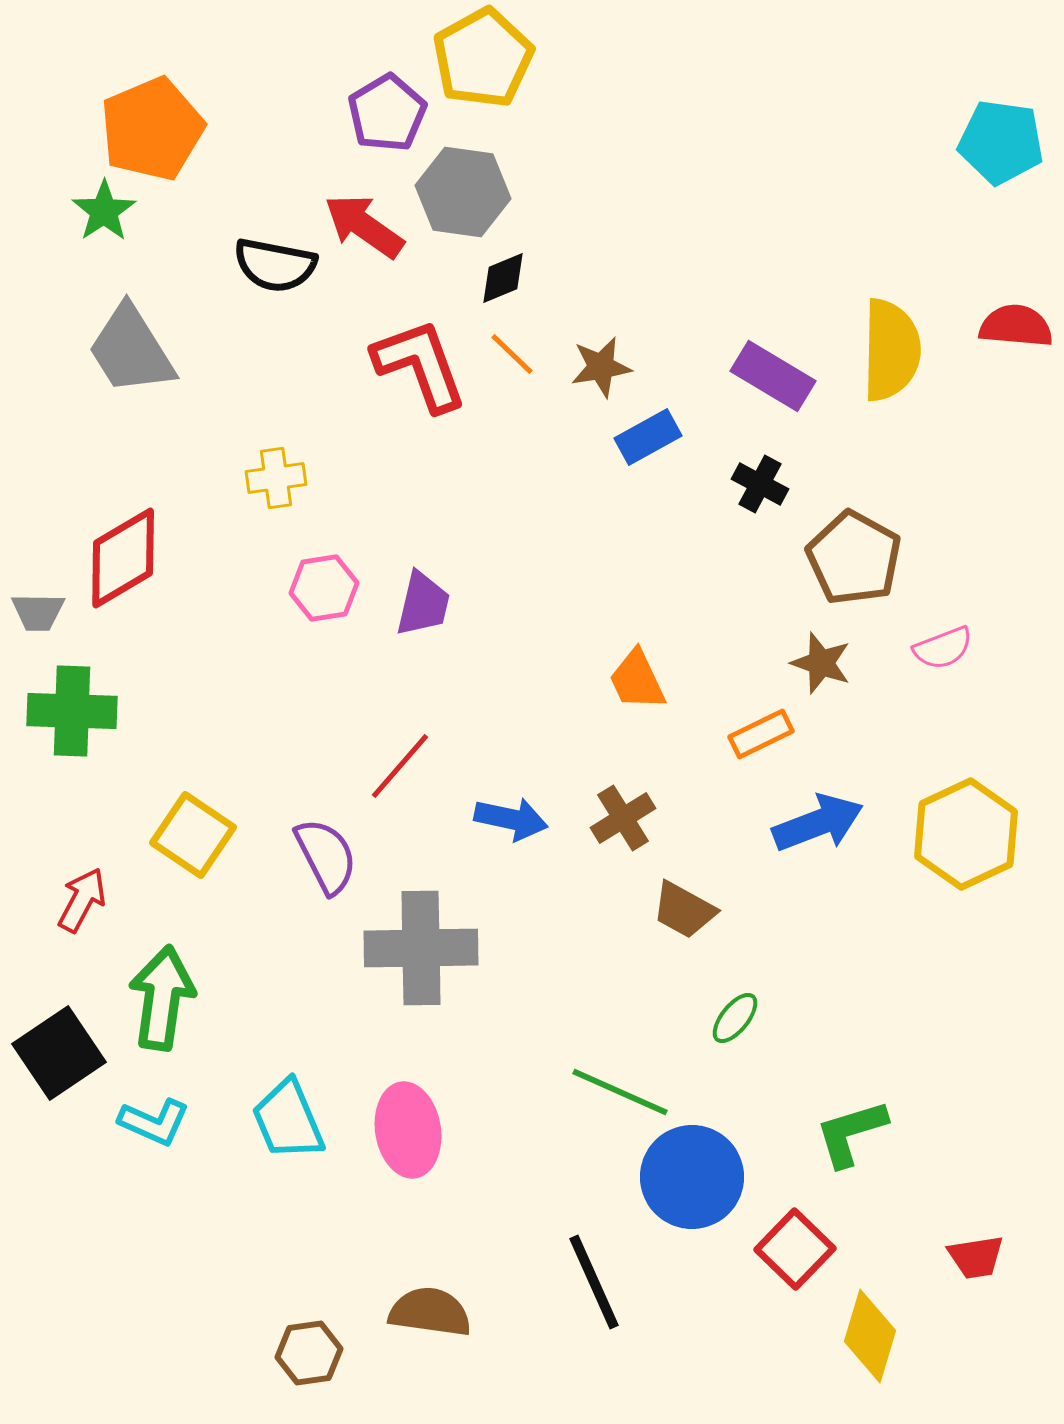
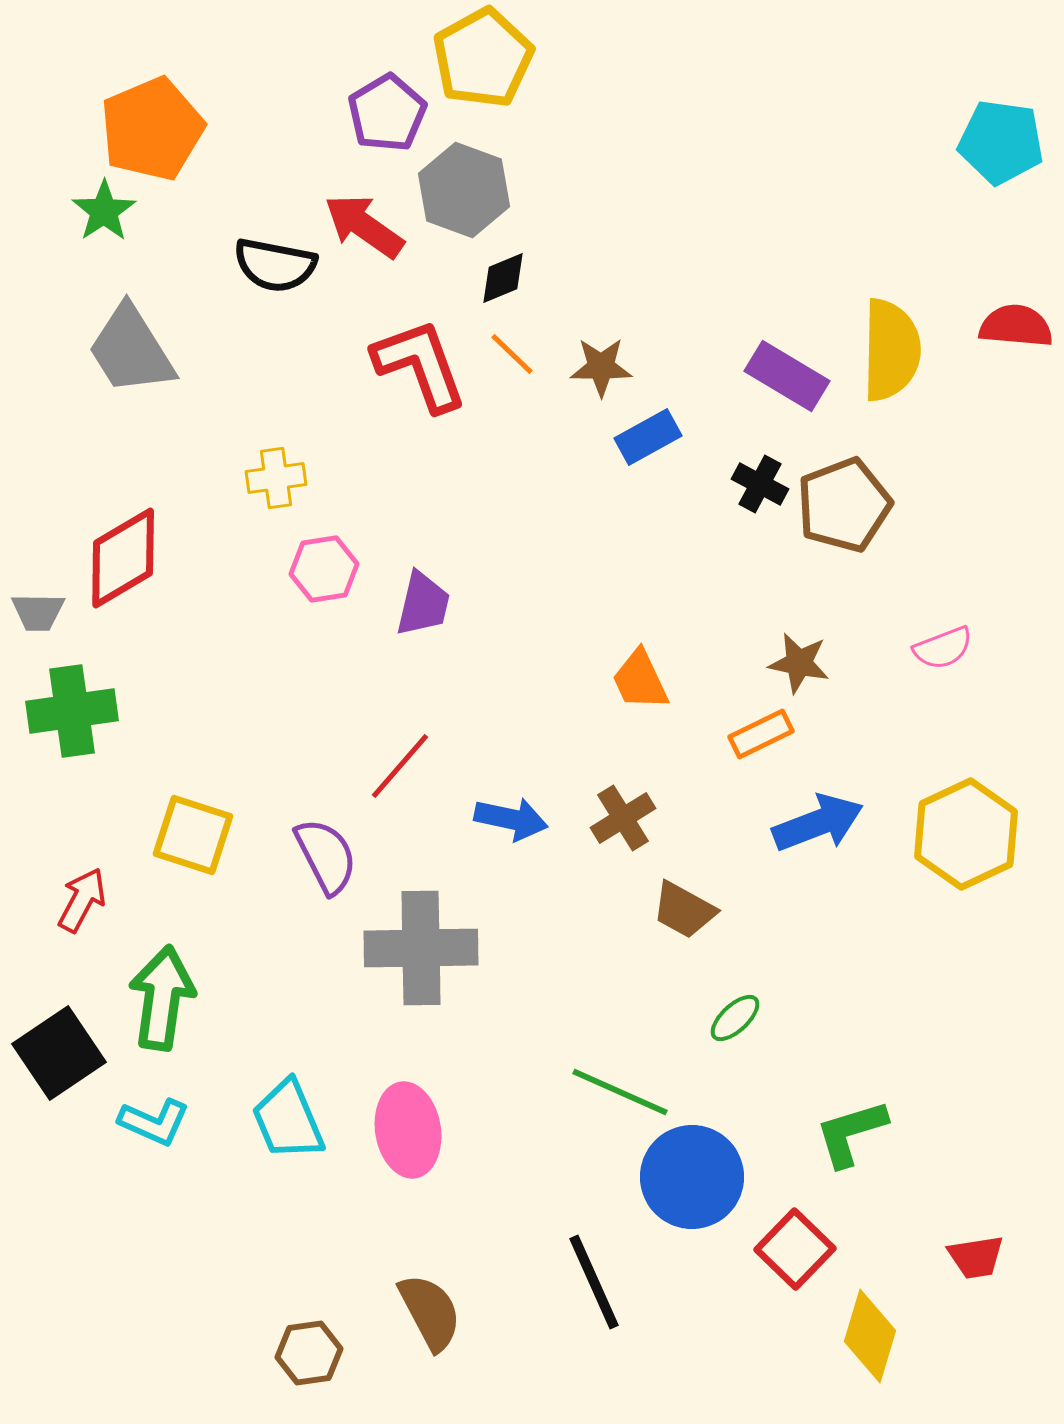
gray hexagon at (463, 192): moved 1 px right, 2 px up; rotated 12 degrees clockwise
brown star at (601, 367): rotated 10 degrees clockwise
purple rectangle at (773, 376): moved 14 px right
brown pentagon at (854, 558): moved 10 px left, 53 px up; rotated 22 degrees clockwise
pink hexagon at (324, 588): moved 19 px up
brown star at (821, 663): moved 22 px left; rotated 8 degrees counterclockwise
orange trapezoid at (637, 680): moved 3 px right
green cross at (72, 711): rotated 10 degrees counterclockwise
yellow square at (193, 835): rotated 16 degrees counterclockwise
green ellipse at (735, 1018): rotated 8 degrees clockwise
brown semicircle at (430, 1312): rotated 54 degrees clockwise
